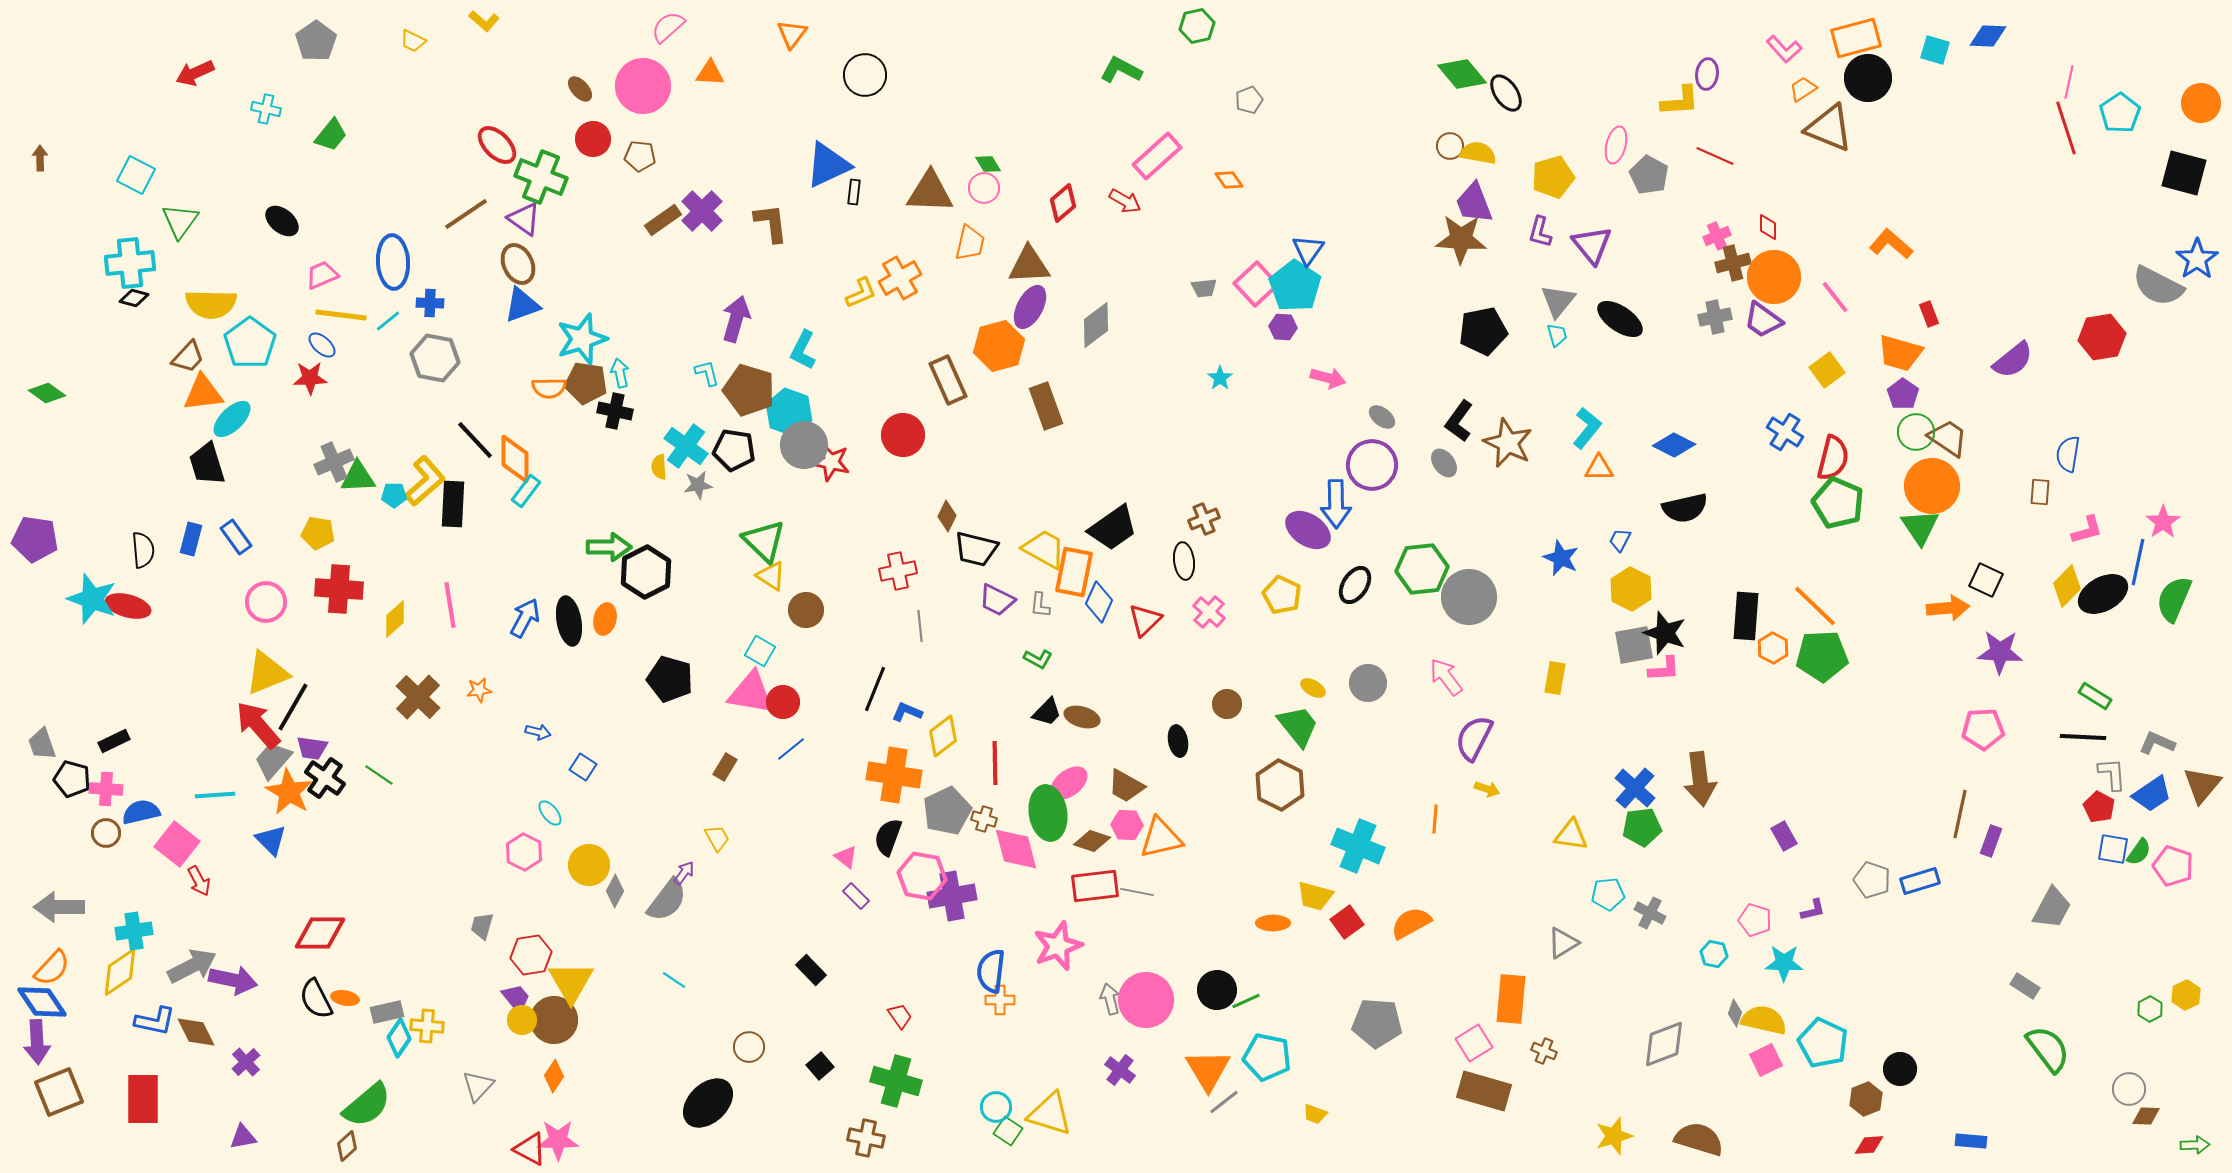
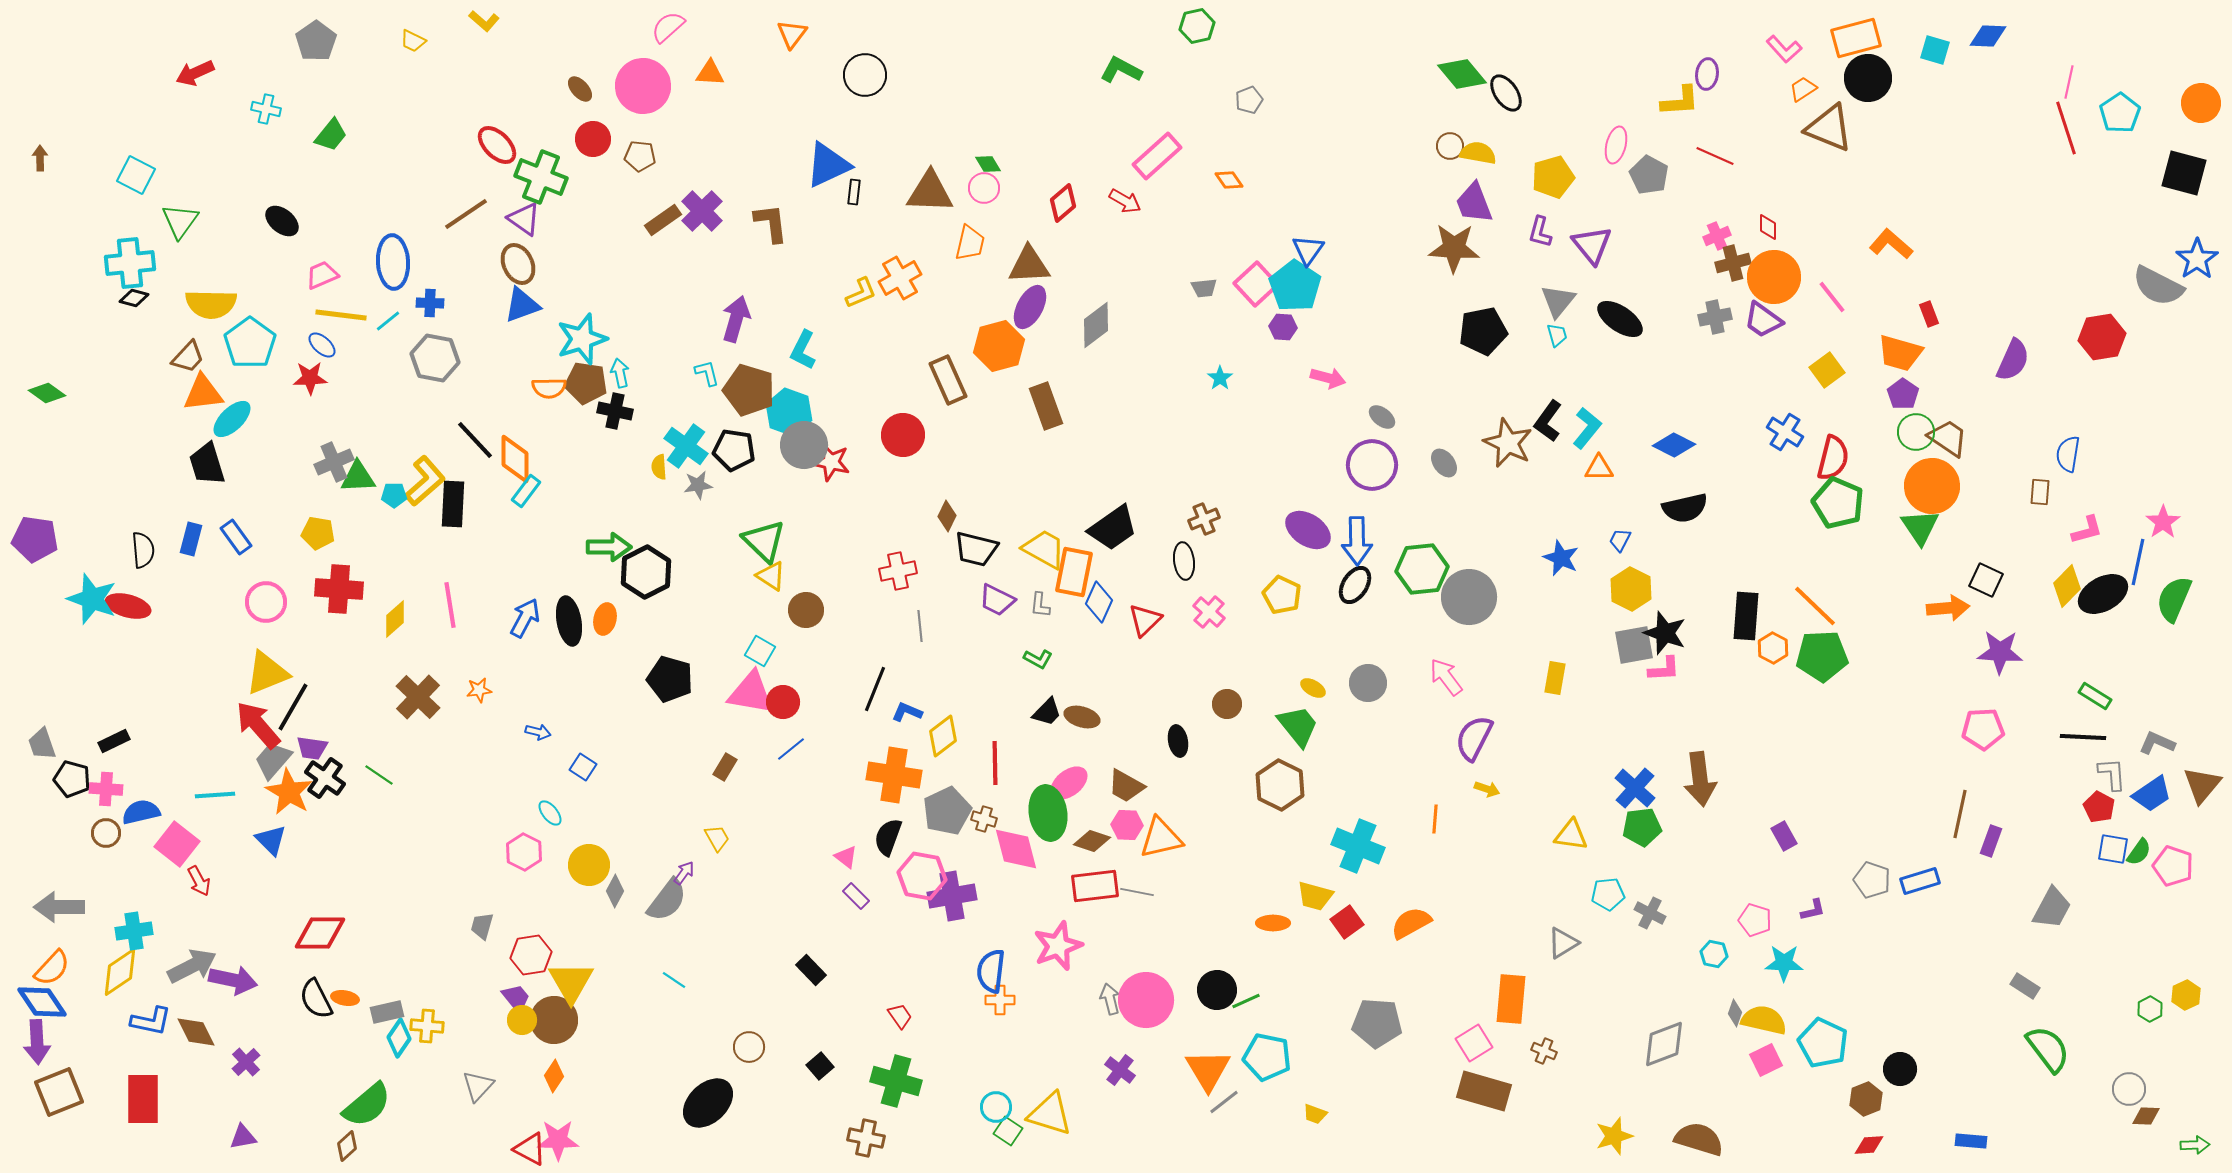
brown star at (1461, 239): moved 7 px left, 9 px down
pink line at (1835, 297): moved 3 px left
purple semicircle at (2013, 360): rotated 27 degrees counterclockwise
black L-shape at (1459, 421): moved 89 px right
blue arrow at (1336, 504): moved 21 px right, 37 px down
blue L-shape at (155, 1021): moved 4 px left
